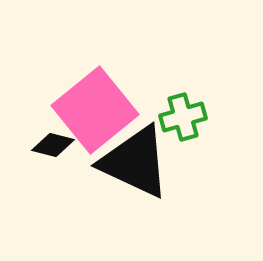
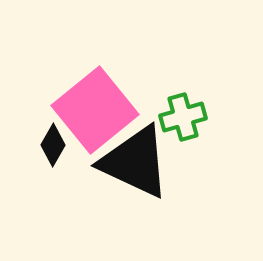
black diamond: rotated 75 degrees counterclockwise
